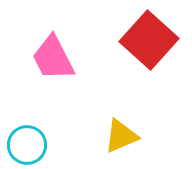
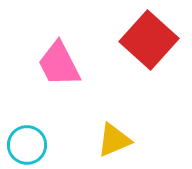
pink trapezoid: moved 6 px right, 6 px down
yellow triangle: moved 7 px left, 4 px down
